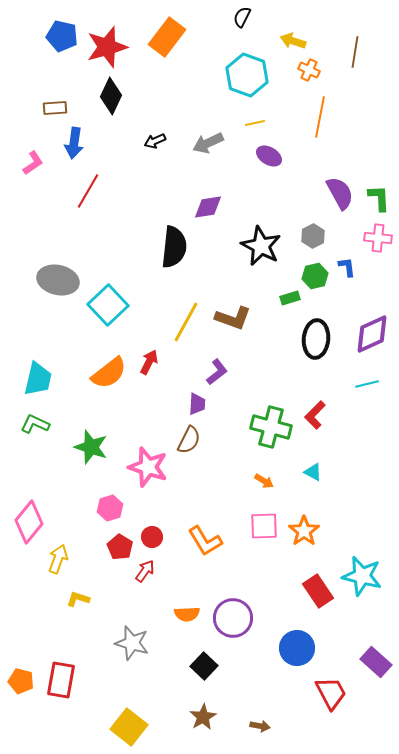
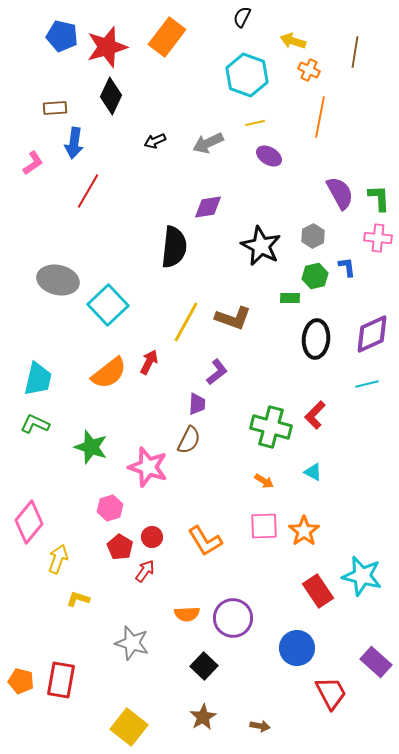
green rectangle at (290, 298): rotated 18 degrees clockwise
